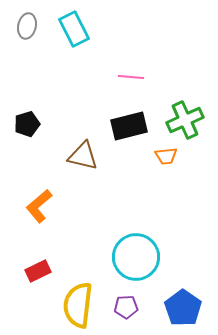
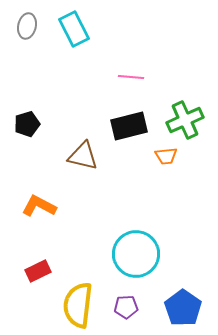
orange L-shape: rotated 68 degrees clockwise
cyan circle: moved 3 px up
